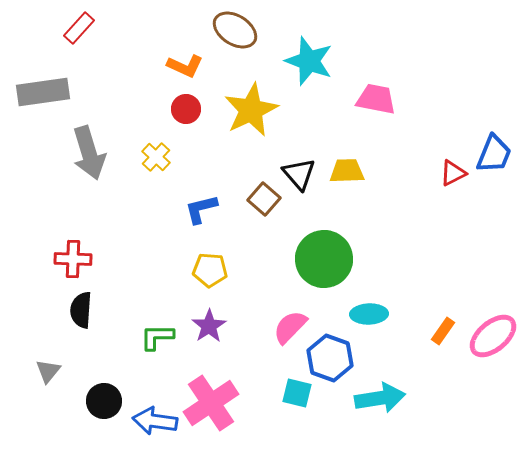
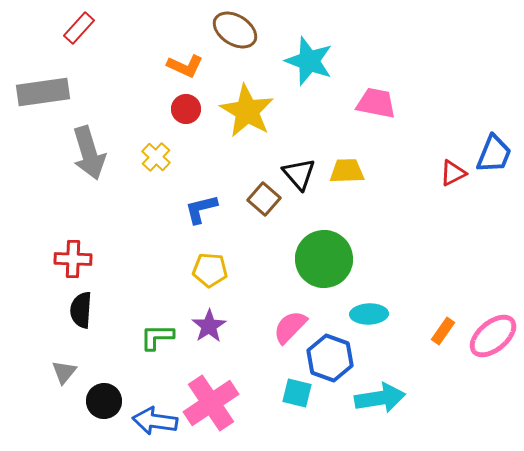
pink trapezoid: moved 4 px down
yellow star: moved 4 px left, 1 px down; rotated 16 degrees counterclockwise
gray triangle: moved 16 px right, 1 px down
